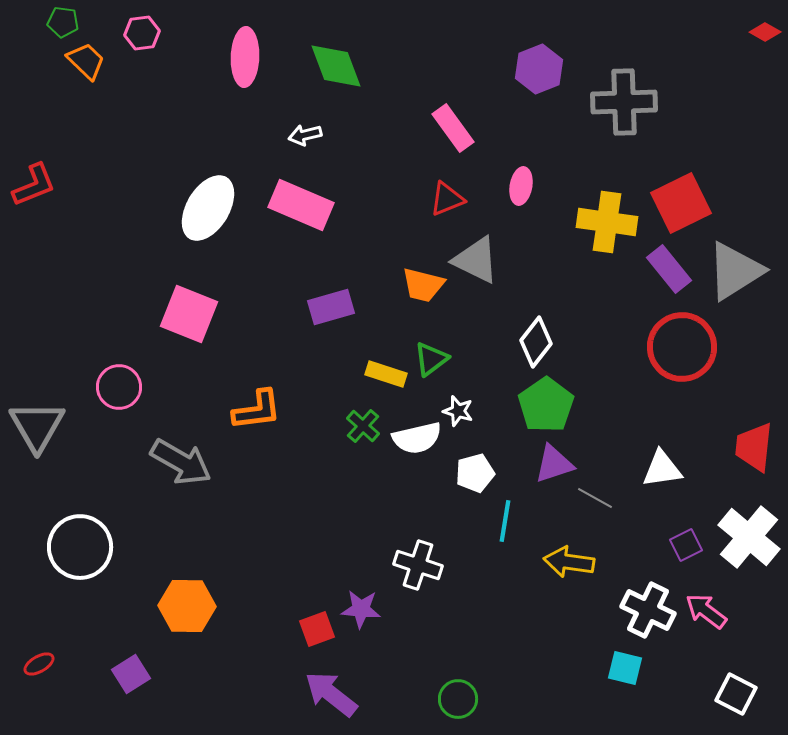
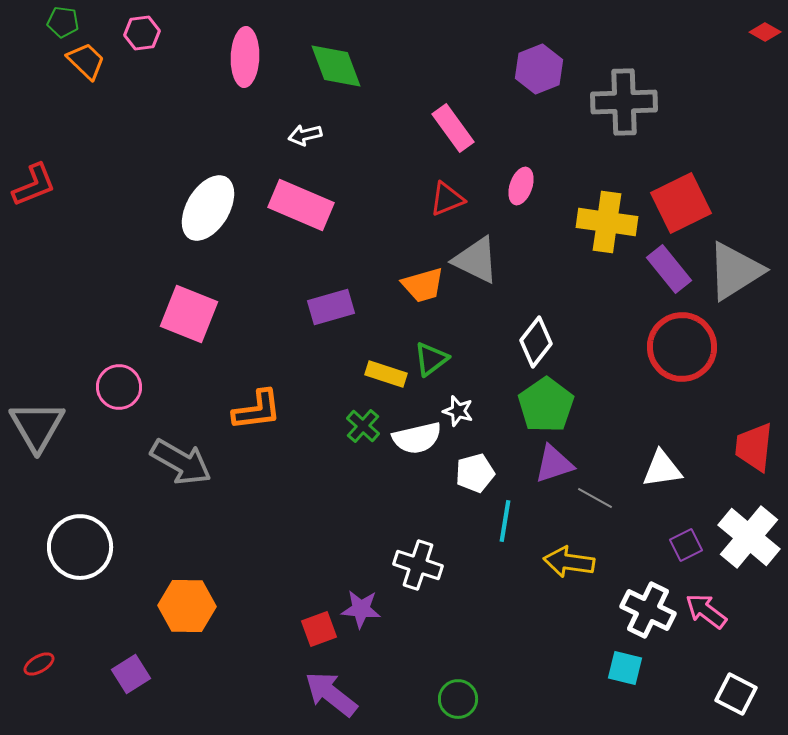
pink ellipse at (521, 186): rotated 9 degrees clockwise
orange trapezoid at (423, 285): rotated 30 degrees counterclockwise
red square at (317, 629): moved 2 px right
